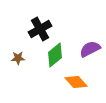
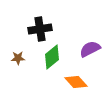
black cross: rotated 20 degrees clockwise
green diamond: moved 3 px left, 2 px down
